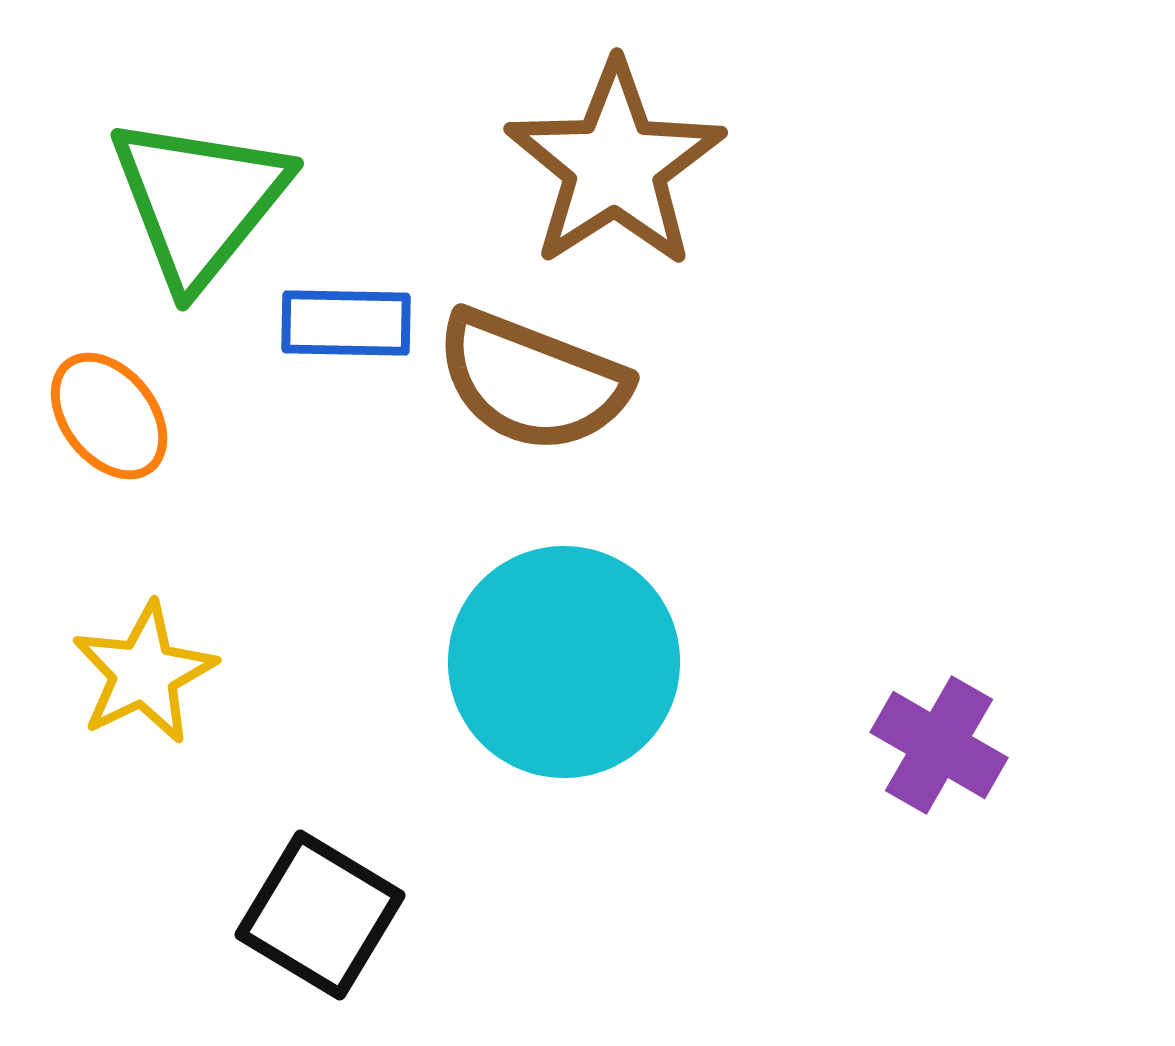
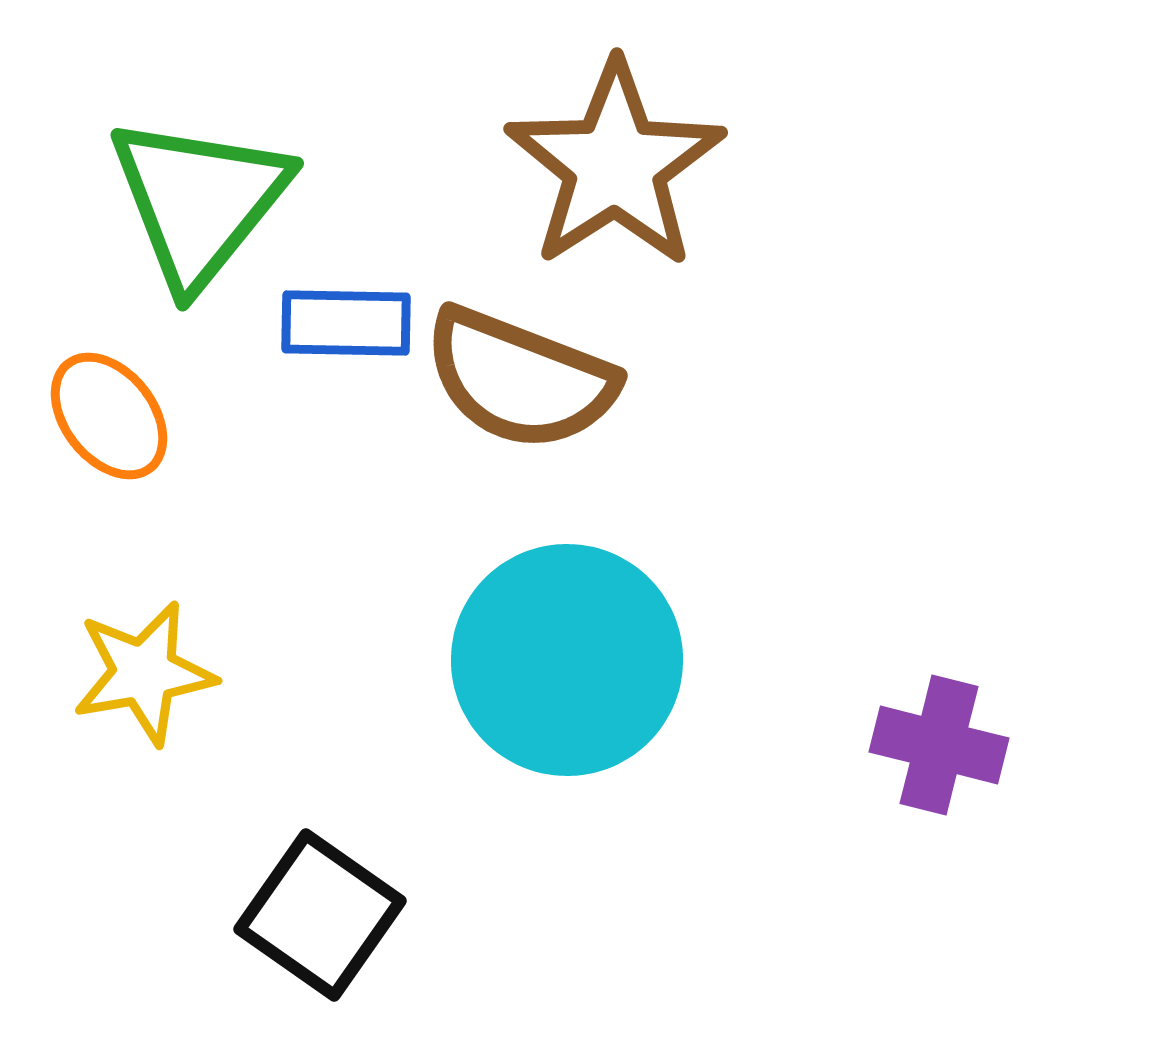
brown semicircle: moved 12 px left, 2 px up
cyan circle: moved 3 px right, 2 px up
yellow star: rotated 16 degrees clockwise
purple cross: rotated 16 degrees counterclockwise
black square: rotated 4 degrees clockwise
